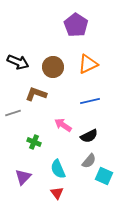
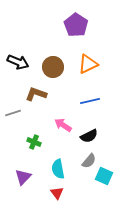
cyan semicircle: rotated 12 degrees clockwise
